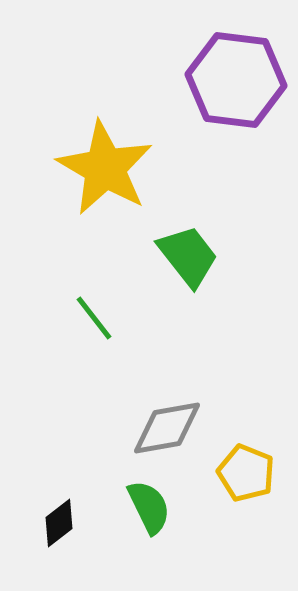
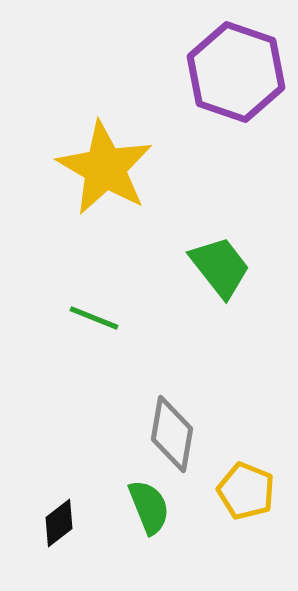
purple hexagon: moved 8 px up; rotated 12 degrees clockwise
green trapezoid: moved 32 px right, 11 px down
green line: rotated 30 degrees counterclockwise
gray diamond: moved 5 px right, 6 px down; rotated 70 degrees counterclockwise
yellow pentagon: moved 18 px down
green semicircle: rotated 4 degrees clockwise
